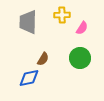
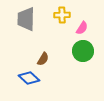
gray trapezoid: moved 2 px left, 3 px up
green circle: moved 3 px right, 7 px up
blue diamond: rotated 55 degrees clockwise
